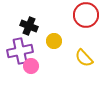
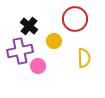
red circle: moved 11 px left, 4 px down
black cross: rotated 18 degrees clockwise
yellow semicircle: rotated 138 degrees counterclockwise
pink circle: moved 7 px right
